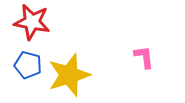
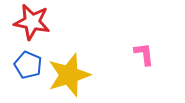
pink L-shape: moved 3 px up
blue pentagon: rotated 8 degrees clockwise
